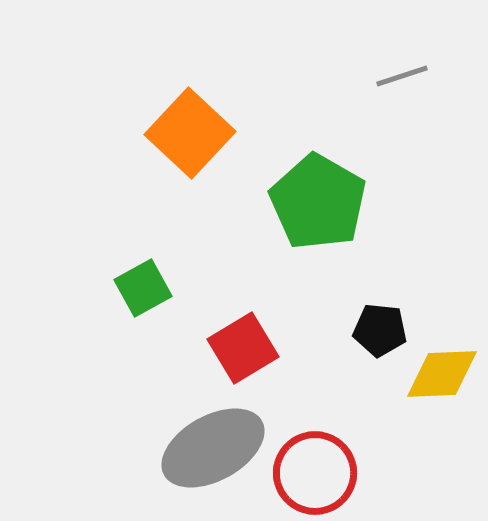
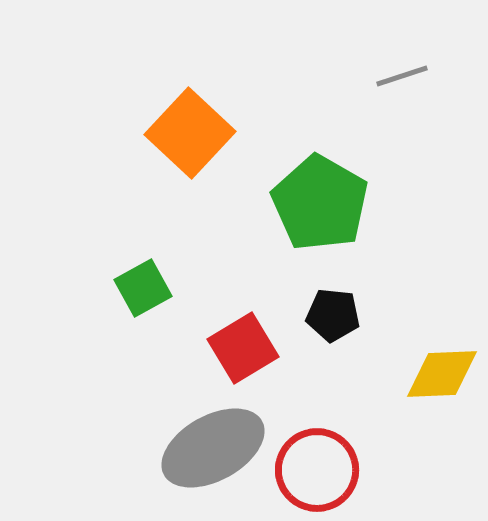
green pentagon: moved 2 px right, 1 px down
black pentagon: moved 47 px left, 15 px up
red circle: moved 2 px right, 3 px up
